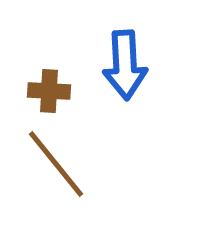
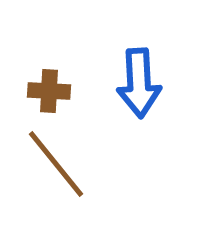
blue arrow: moved 14 px right, 18 px down
